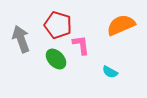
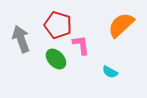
orange semicircle: rotated 20 degrees counterclockwise
